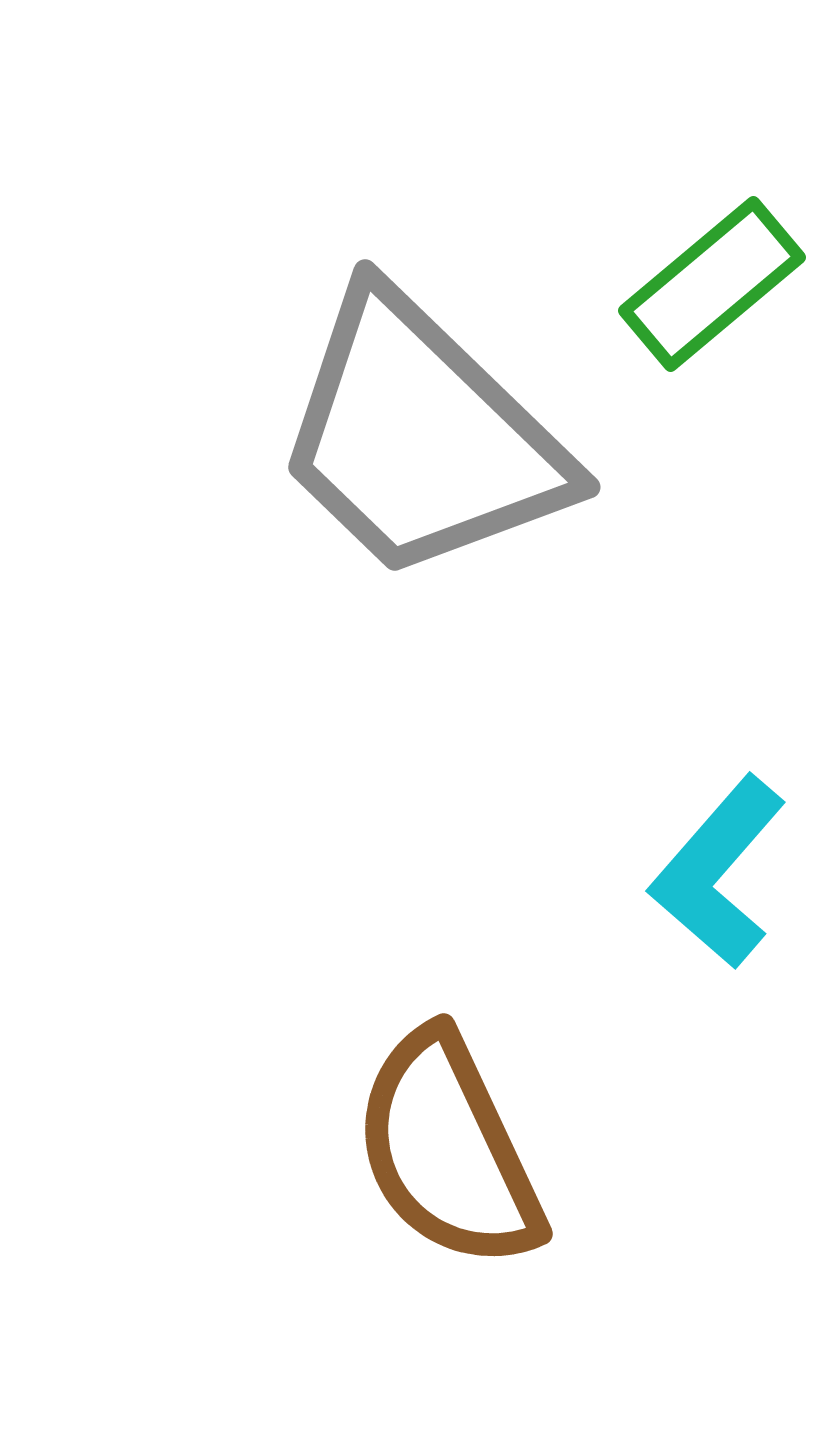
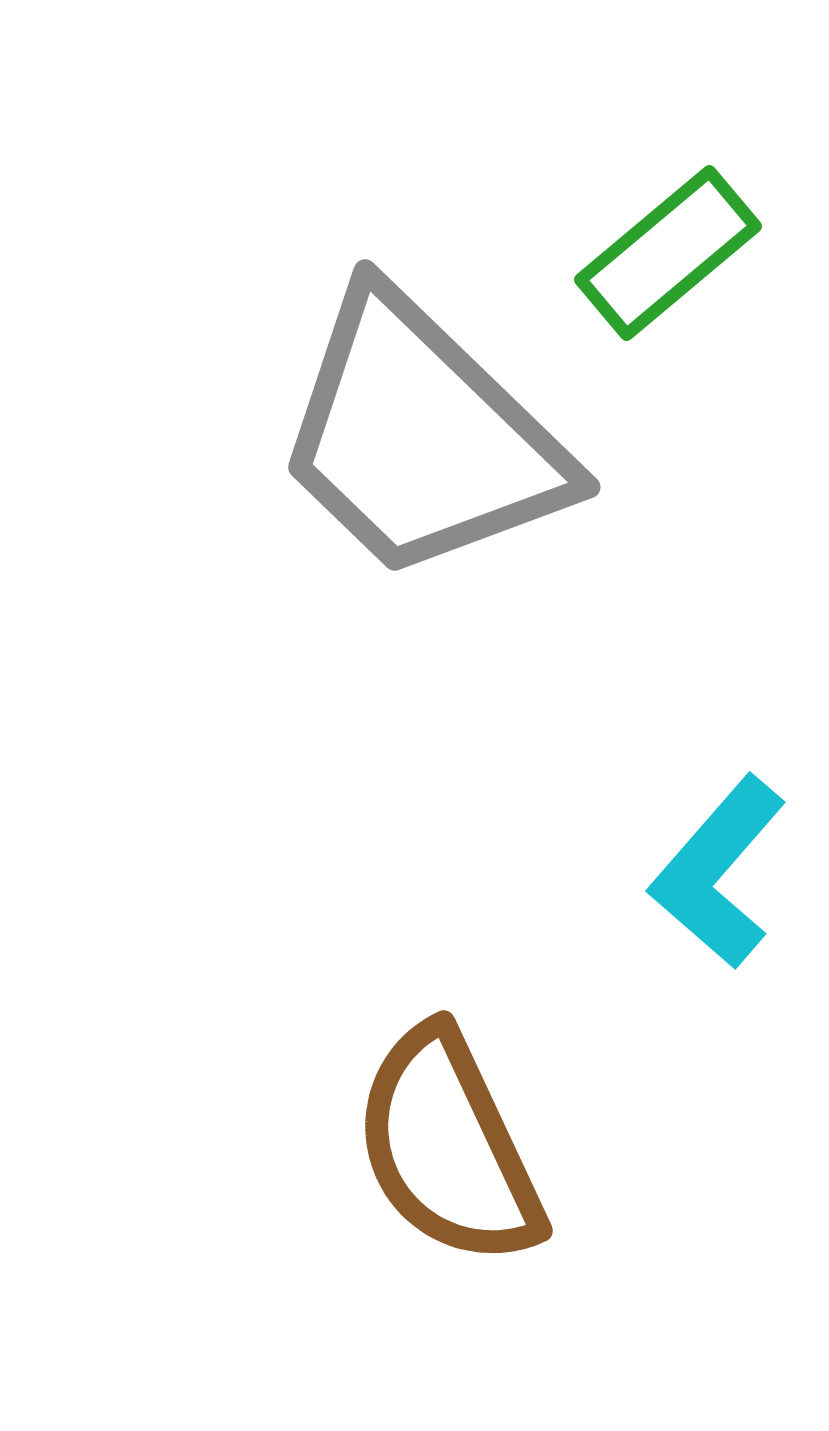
green rectangle: moved 44 px left, 31 px up
brown semicircle: moved 3 px up
